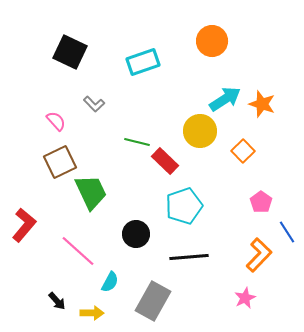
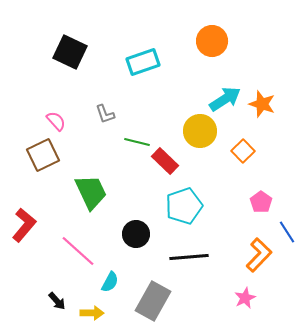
gray L-shape: moved 11 px right, 10 px down; rotated 25 degrees clockwise
brown square: moved 17 px left, 7 px up
